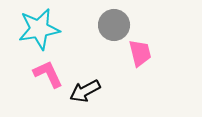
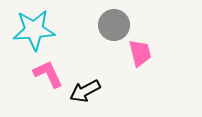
cyan star: moved 5 px left, 1 px down; rotated 6 degrees clockwise
